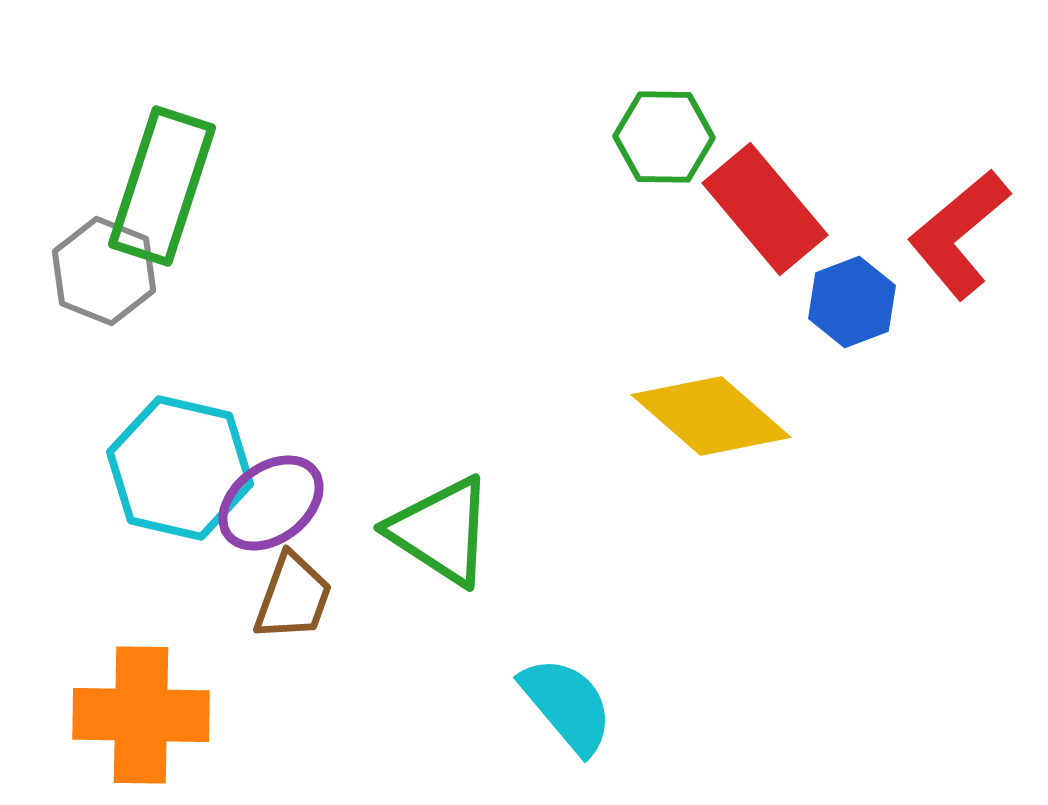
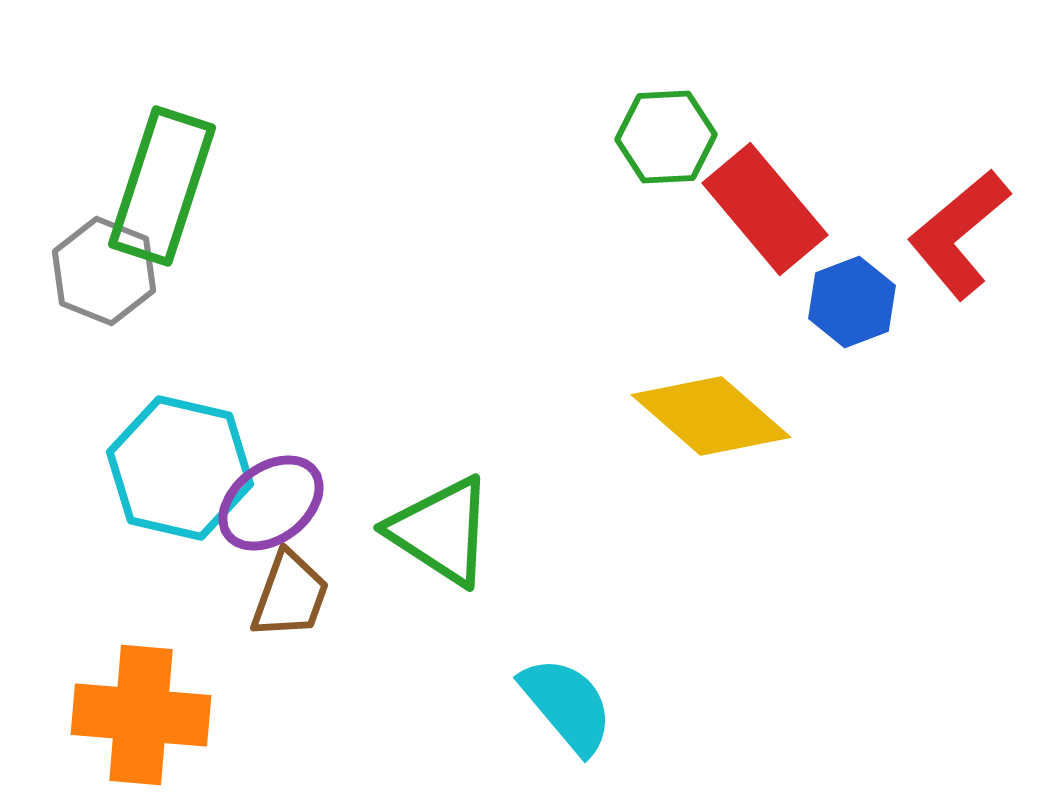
green hexagon: moved 2 px right; rotated 4 degrees counterclockwise
brown trapezoid: moved 3 px left, 2 px up
orange cross: rotated 4 degrees clockwise
